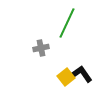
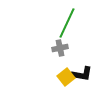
gray cross: moved 19 px right
black L-shape: rotated 135 degrees clockwise
